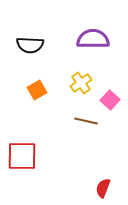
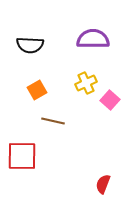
yellow cross: moved 5 px right; rotated 10 degrees clockwise
brown line: moved 33 px left
red semicircle: moved 4 px up
